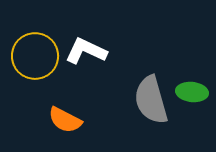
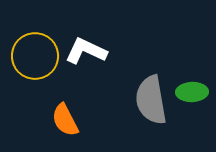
green ellipse: rotated 8 degrees counterclockwise
gray semicircle: rotated 6 degrees clockwise
orange semicircle: rotated 36 degrees clockwise
